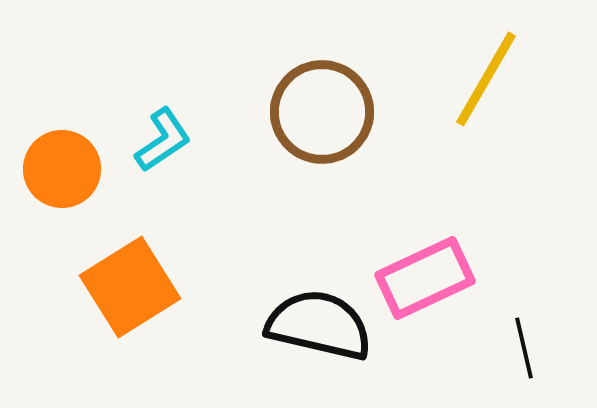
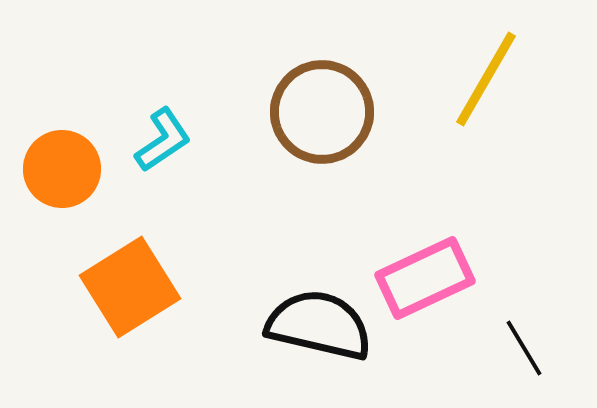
black line: rotated 18 degrees counterclockwise
